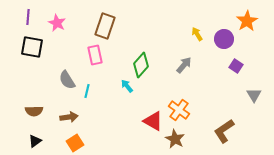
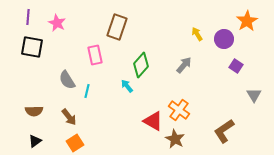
brown rectangle: moved 12 px right, 1 px down
brown arrow: rotated 60 degrees clockwise
